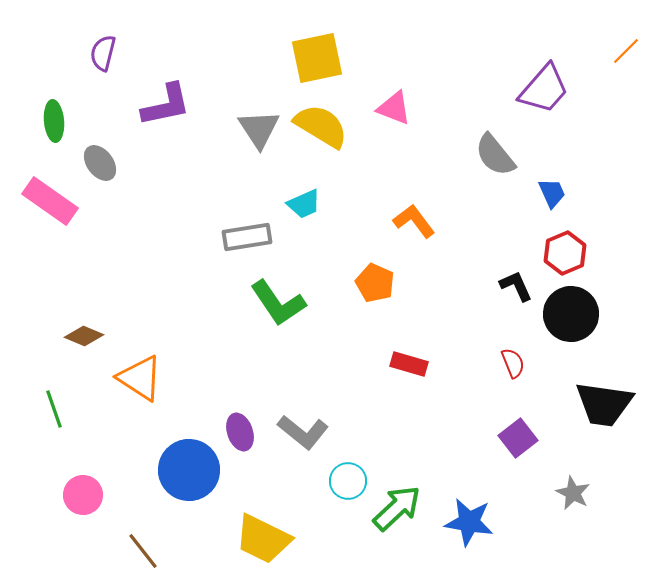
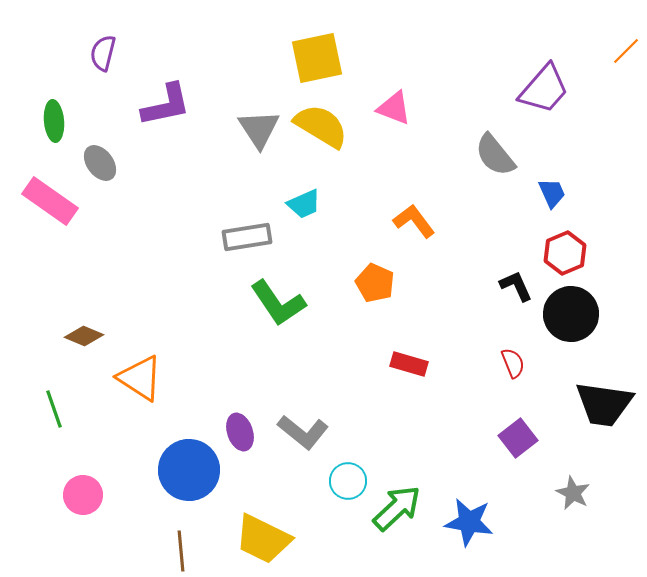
brown line: moved 38 px right; rotated 33 degrees clockwise
